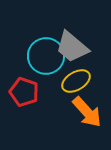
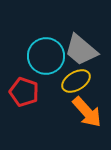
gray trapezoid: moved 9 px right, 3 px down
